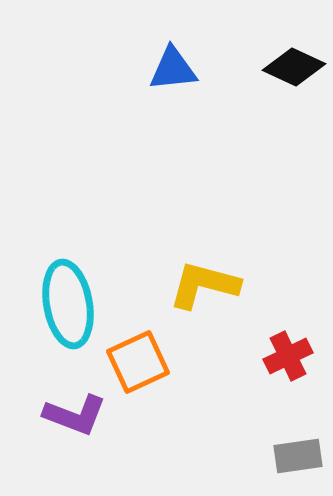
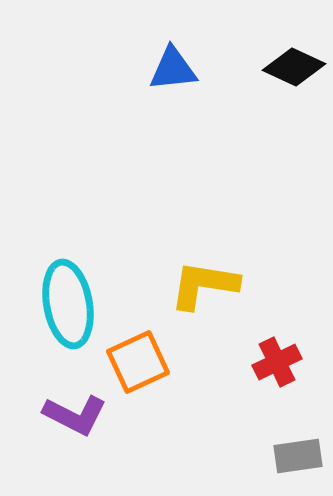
yellow L-shape: rotated 6 degrees counterclockwise
red cross: moved 11 px left, 6 px down
purple L-shape: rotated 6 degrees clockwise
